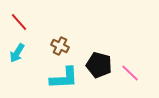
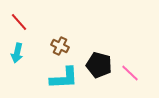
cyan arrow: rotated 18 degrees counterclockwise
